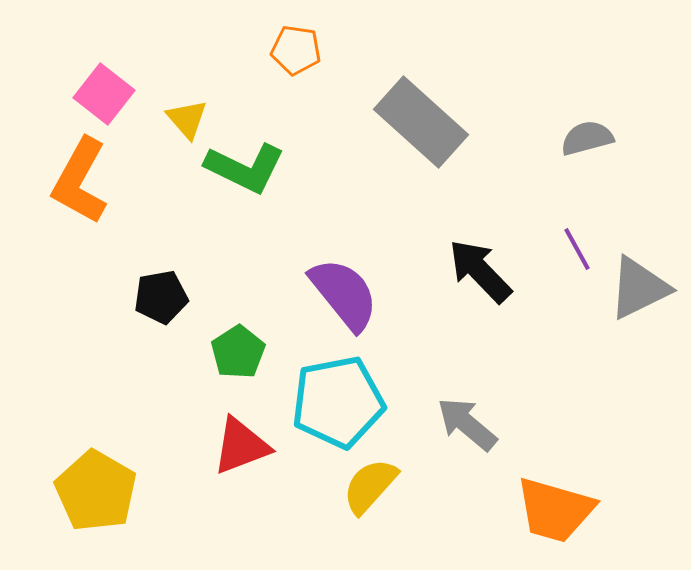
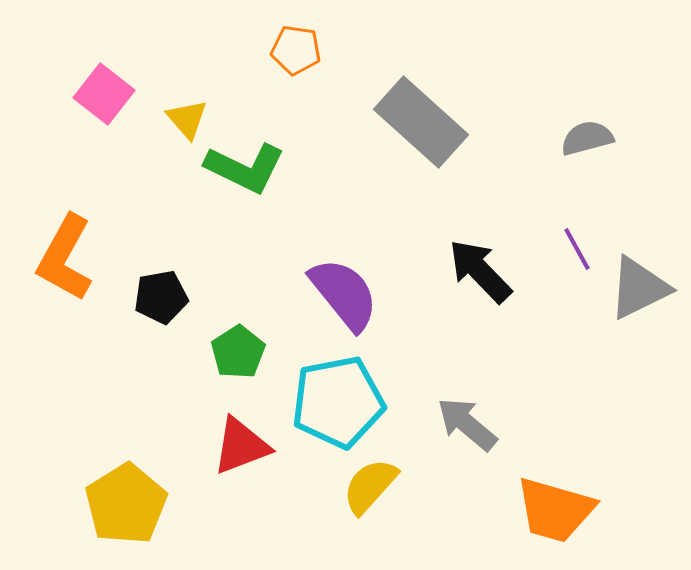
orange L-shape: moved 15 px left, 77 px down
yellow pentagon: moved 30 px right, 13 px down; rotated 10 degrees clockwise
